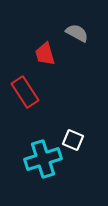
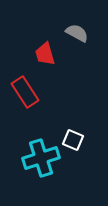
cyan cross: moved 2 px left, 1 px up
